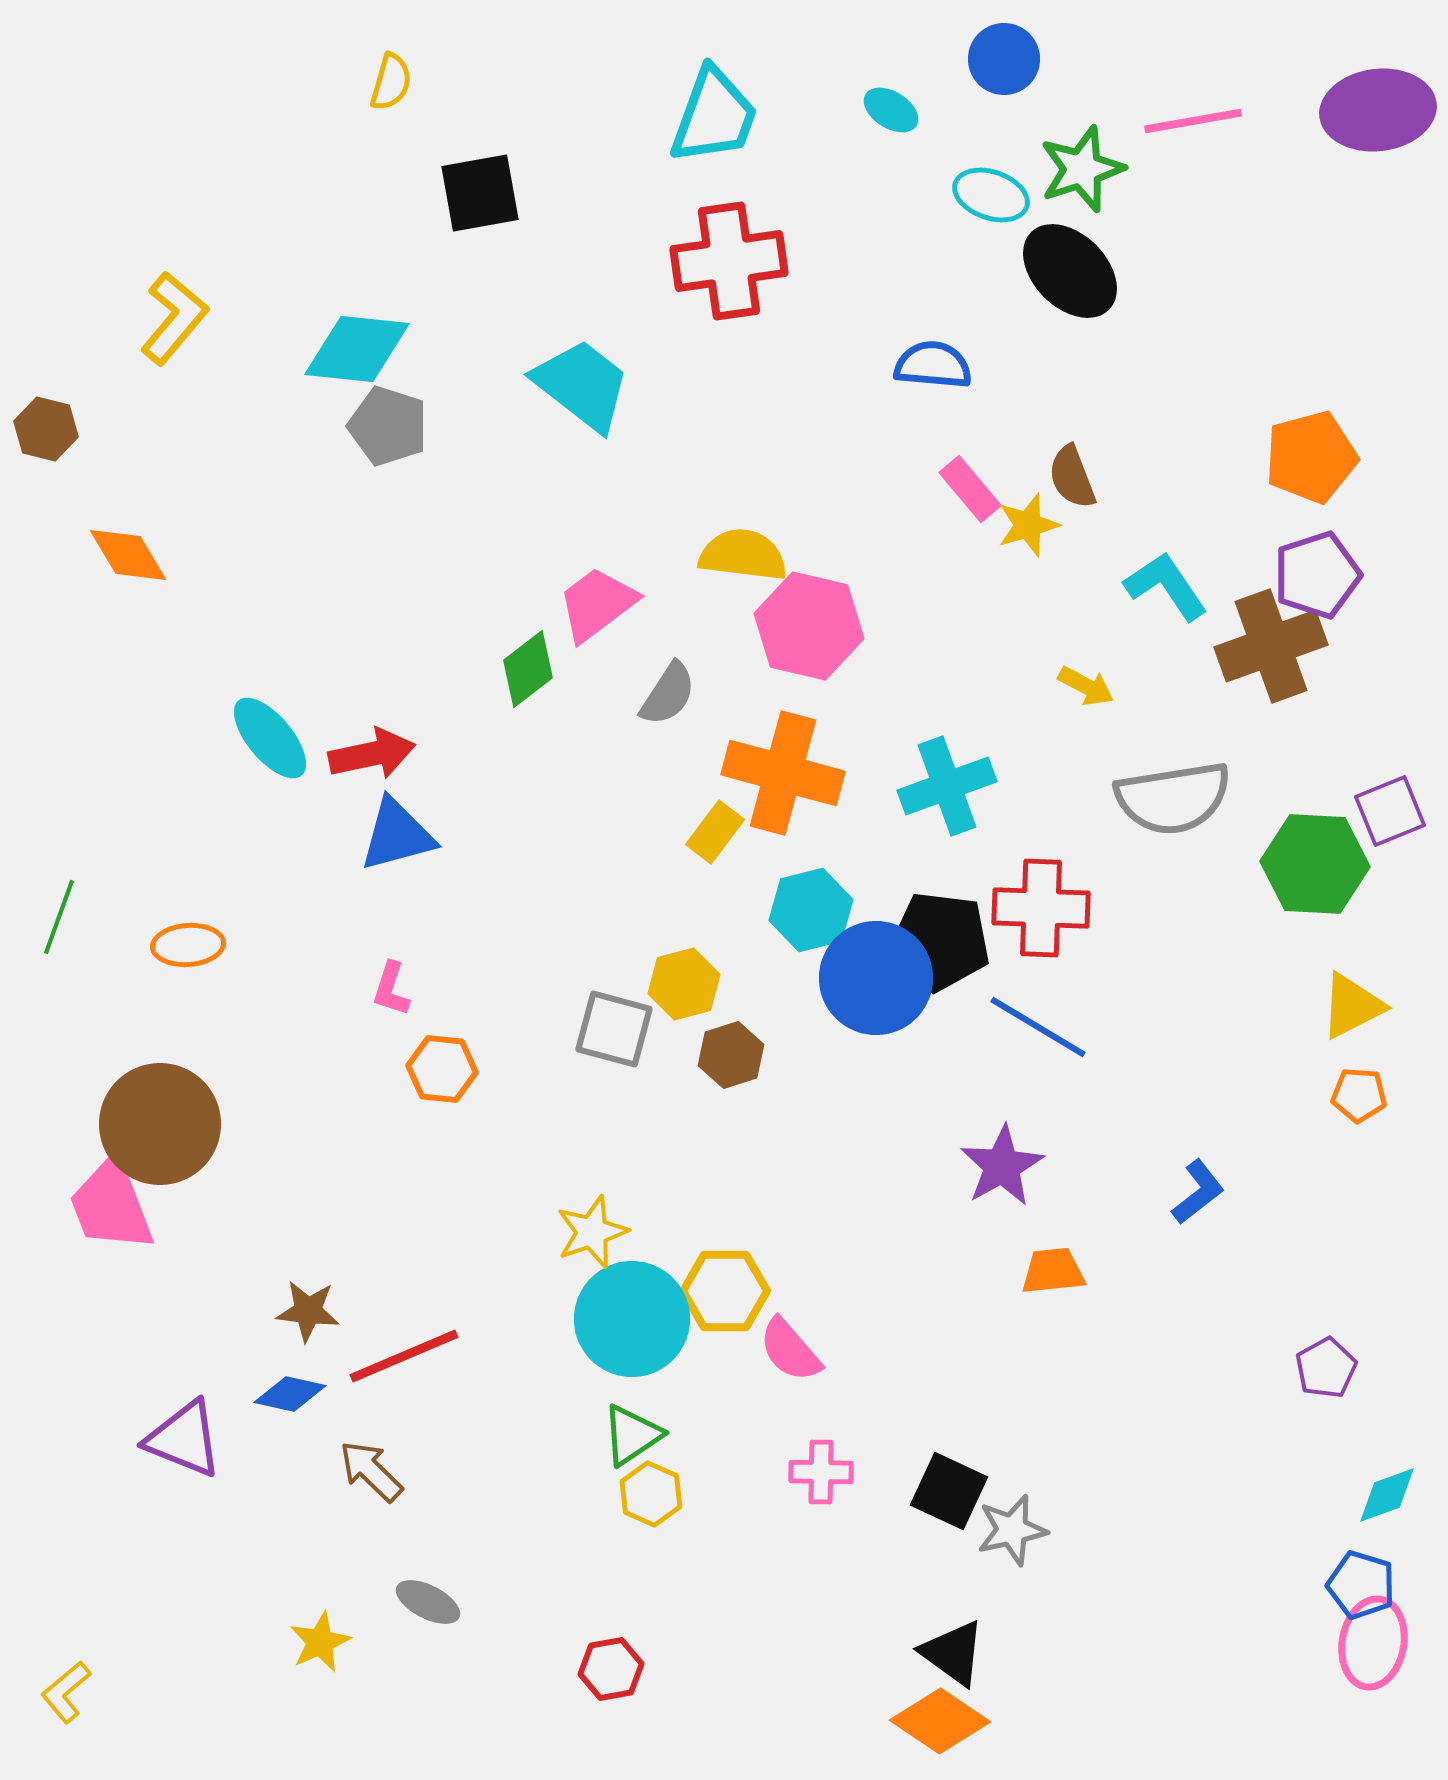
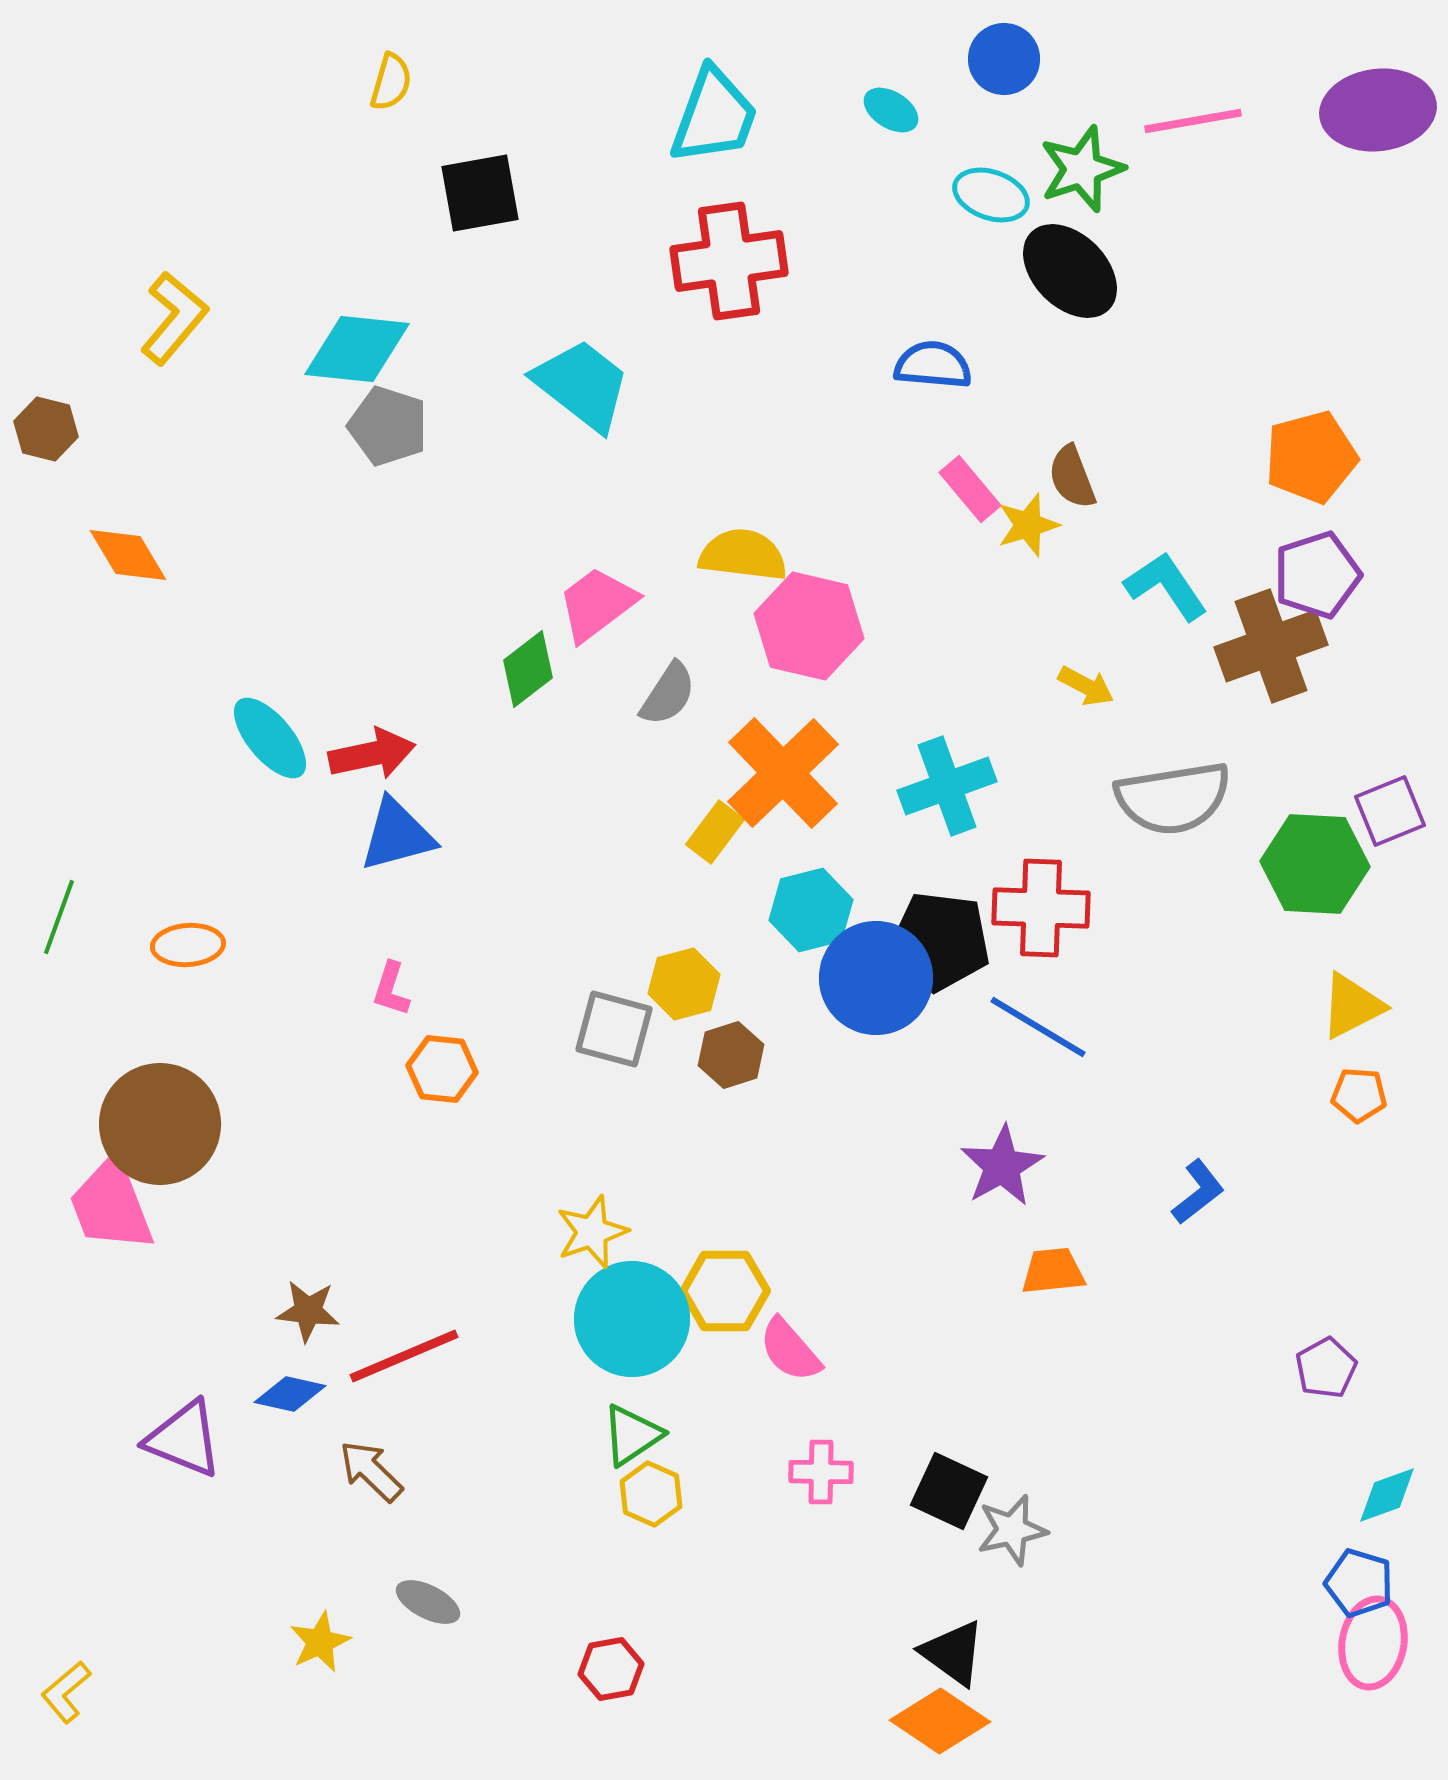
orange cross at (783, 773): rotated 31 degrees clockwise
blue pentagon at (1361, 1585): moved 2 px left, 2 px up
